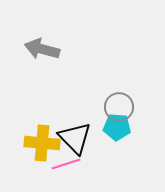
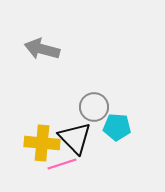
gray circle: moved 25 px left
pink line: moved 4 px left
